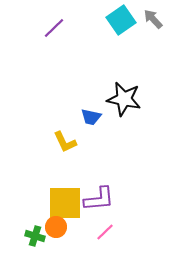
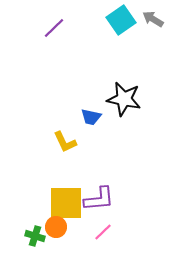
gray arrow: rotated 15 degrees counterclockwise
yellow square: moved 1 px right
pink line: moved 2 px left
